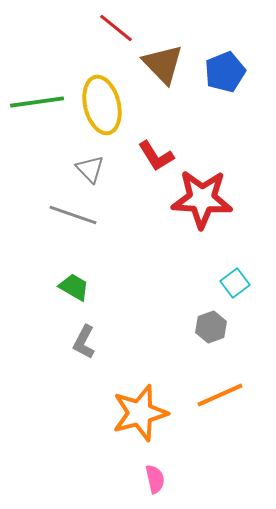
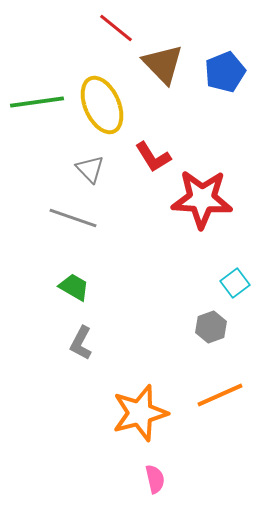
yellow ellipse: rotated 10 degrees counterclockwise
red L-shape: moved 3 px left, 1 px down
gray line: moved 3 px down
gray L-shape: moved 3 px left, 1 px down
